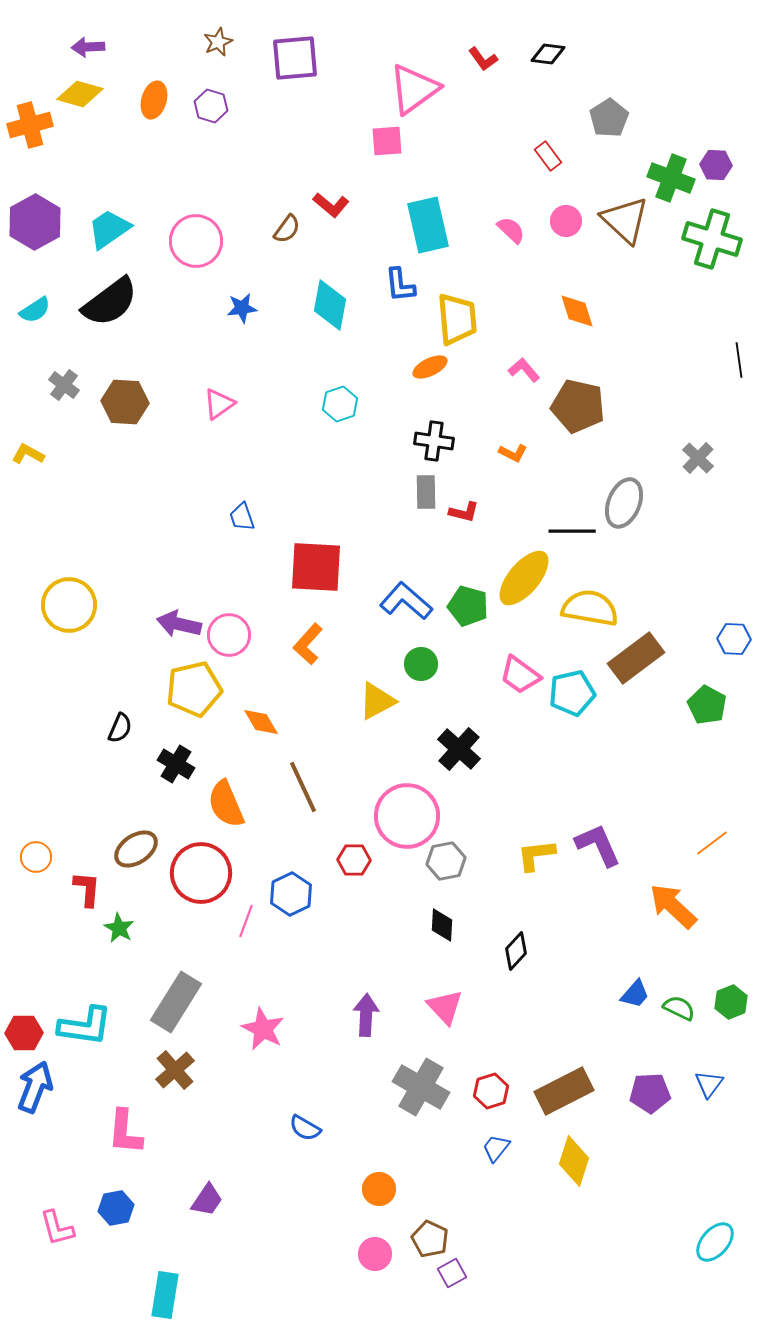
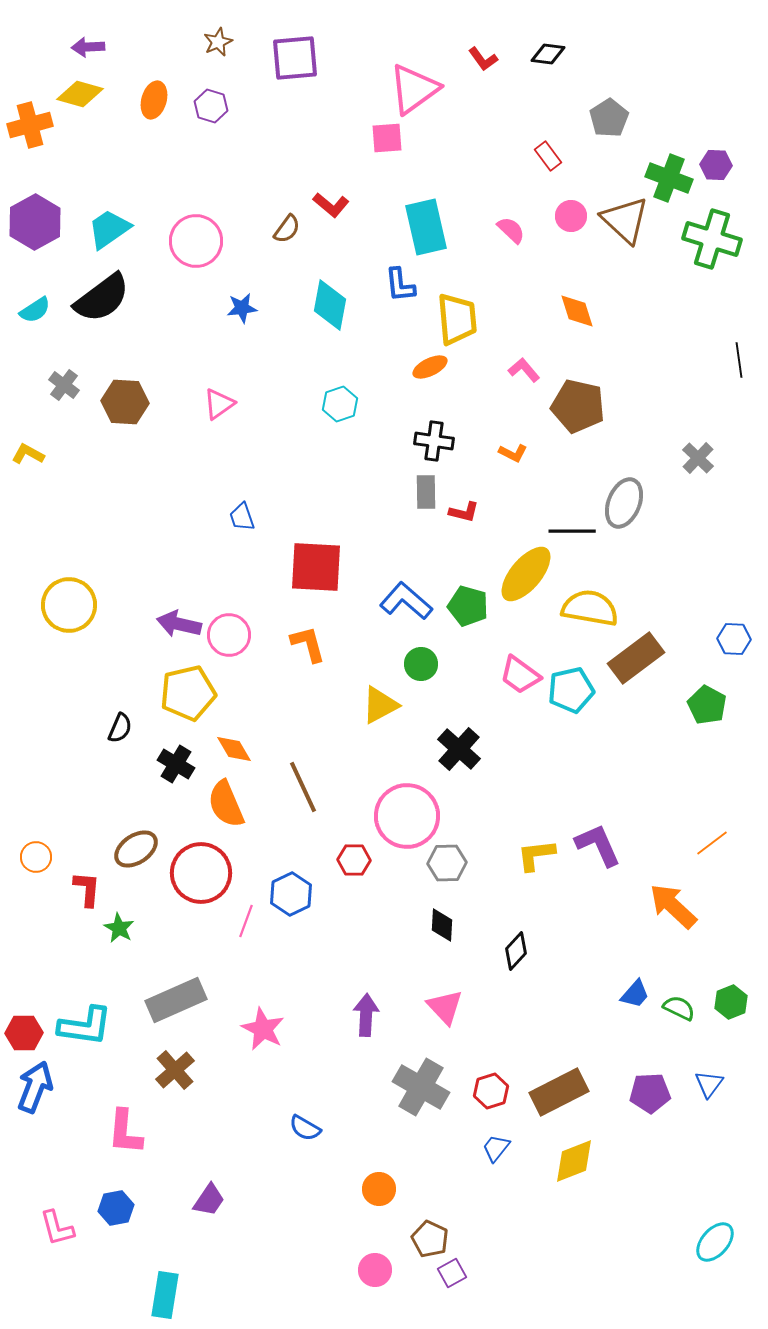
pink square at (387, 141): moved 3 px up
green cross at (671, 178): moved 2 px left
pink circle at (566, 221): moved 5 px right, 5 px up
cyan rectangle at (428, 225): moved 2 px left, 2 px down
black semicircle at (110, 302): moved 8 px left, 4 px up
yellow ellipse at (524, 578): moved 2 px right, 4 px up
orange L-shape at (308, 644): rotated 123 degrees clockwise
yellow pentagon at (194, 689): moved 6 px left, 4 px down
cyan pentagon at (572, 693): moved 1 px left, 3 px up
yellow triangle at (377, 701): moved 3 px right, 4 px down
orange diamond at (261, 722): moved 27 px left, 27 px down
gray hexagon at (446, 861): moved 1 px right, 2 px down; rotated 9 degrees clockwise
gray rectangle at (176, 1002): moved 2 px up; rotated 34 degrees clockwise
brown rectangle at (564, 1091): moved 5 px left, 1 px down
yellow diamond at (574, 1161): rotated 51 degrees clockwise
purple trapezoid at (207, 1200): moved 2 px right
pink circle at (375, 1254): moved 16 px down
